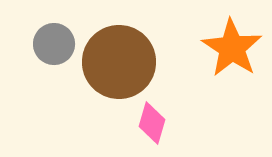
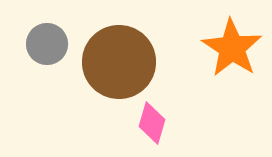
gray circle: moved 7 px left
